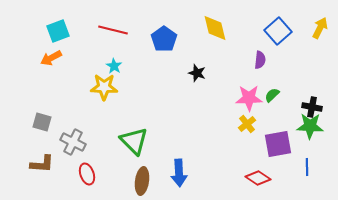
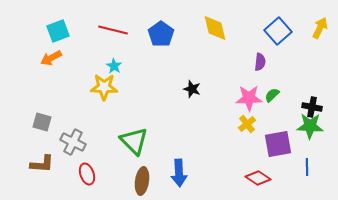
blue pentagon: moved 3 px left, 5 px up
purple semicircle: moved 2 px down
black star: moved 5 px left, 16 px down
